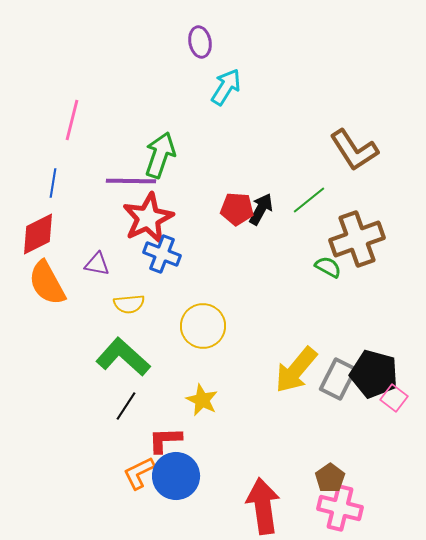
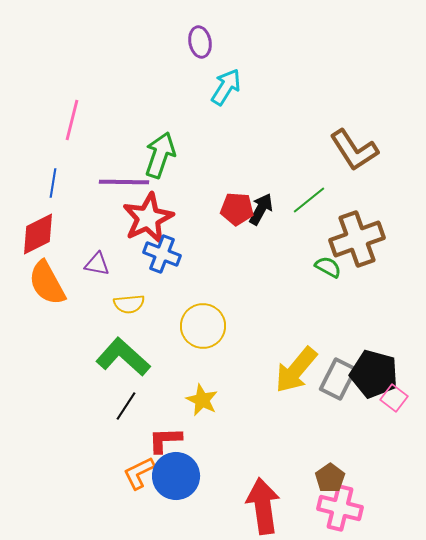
purple line: moved 7 px left, 1 px down
